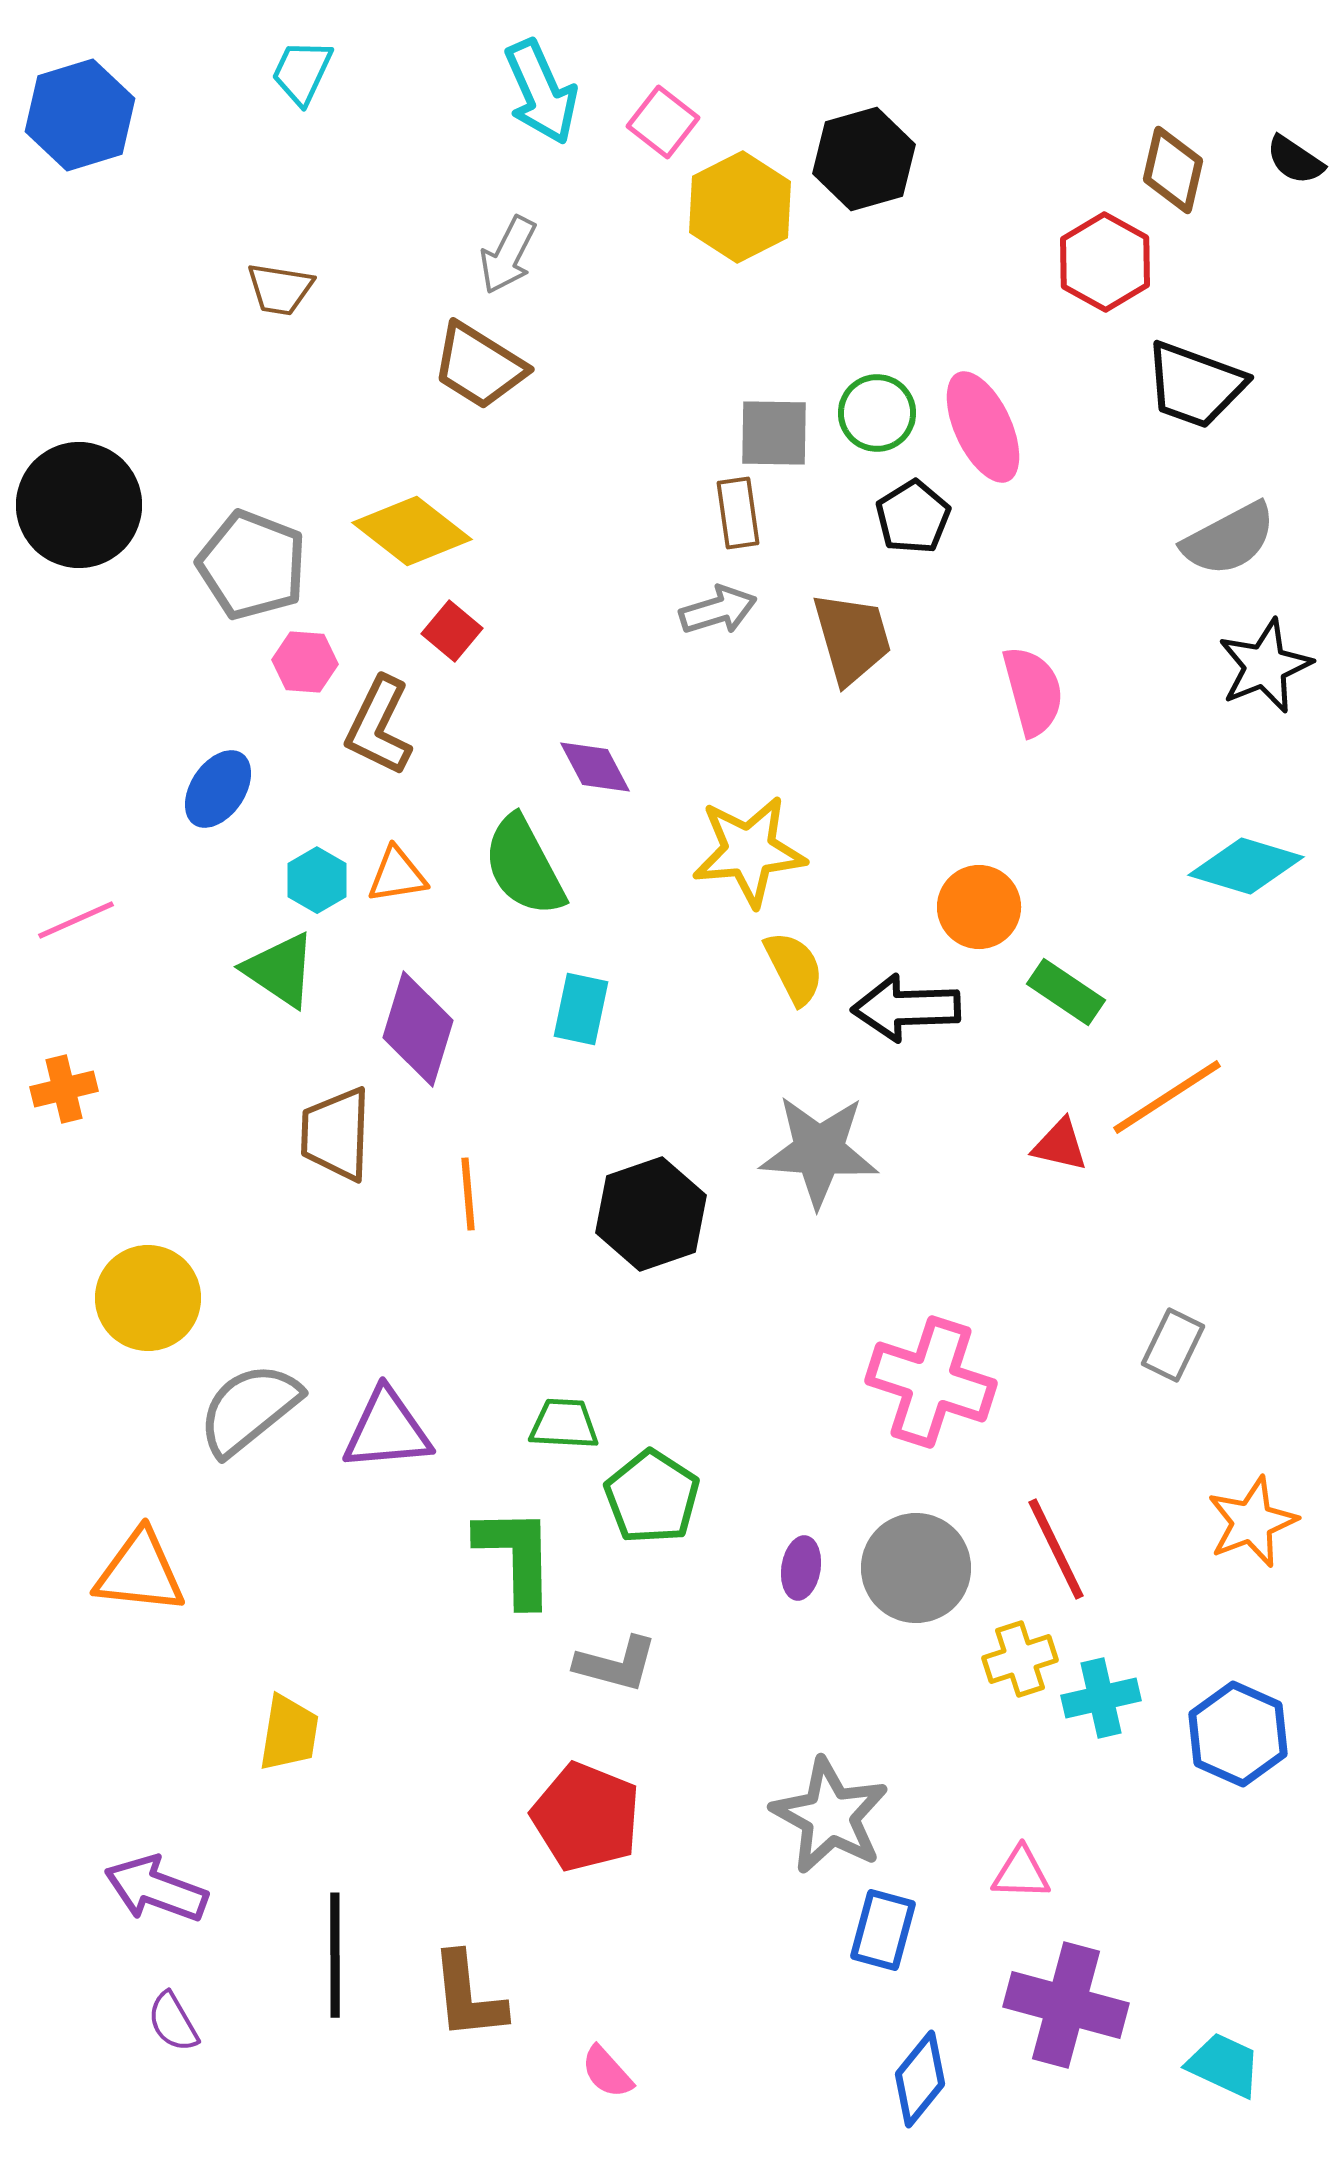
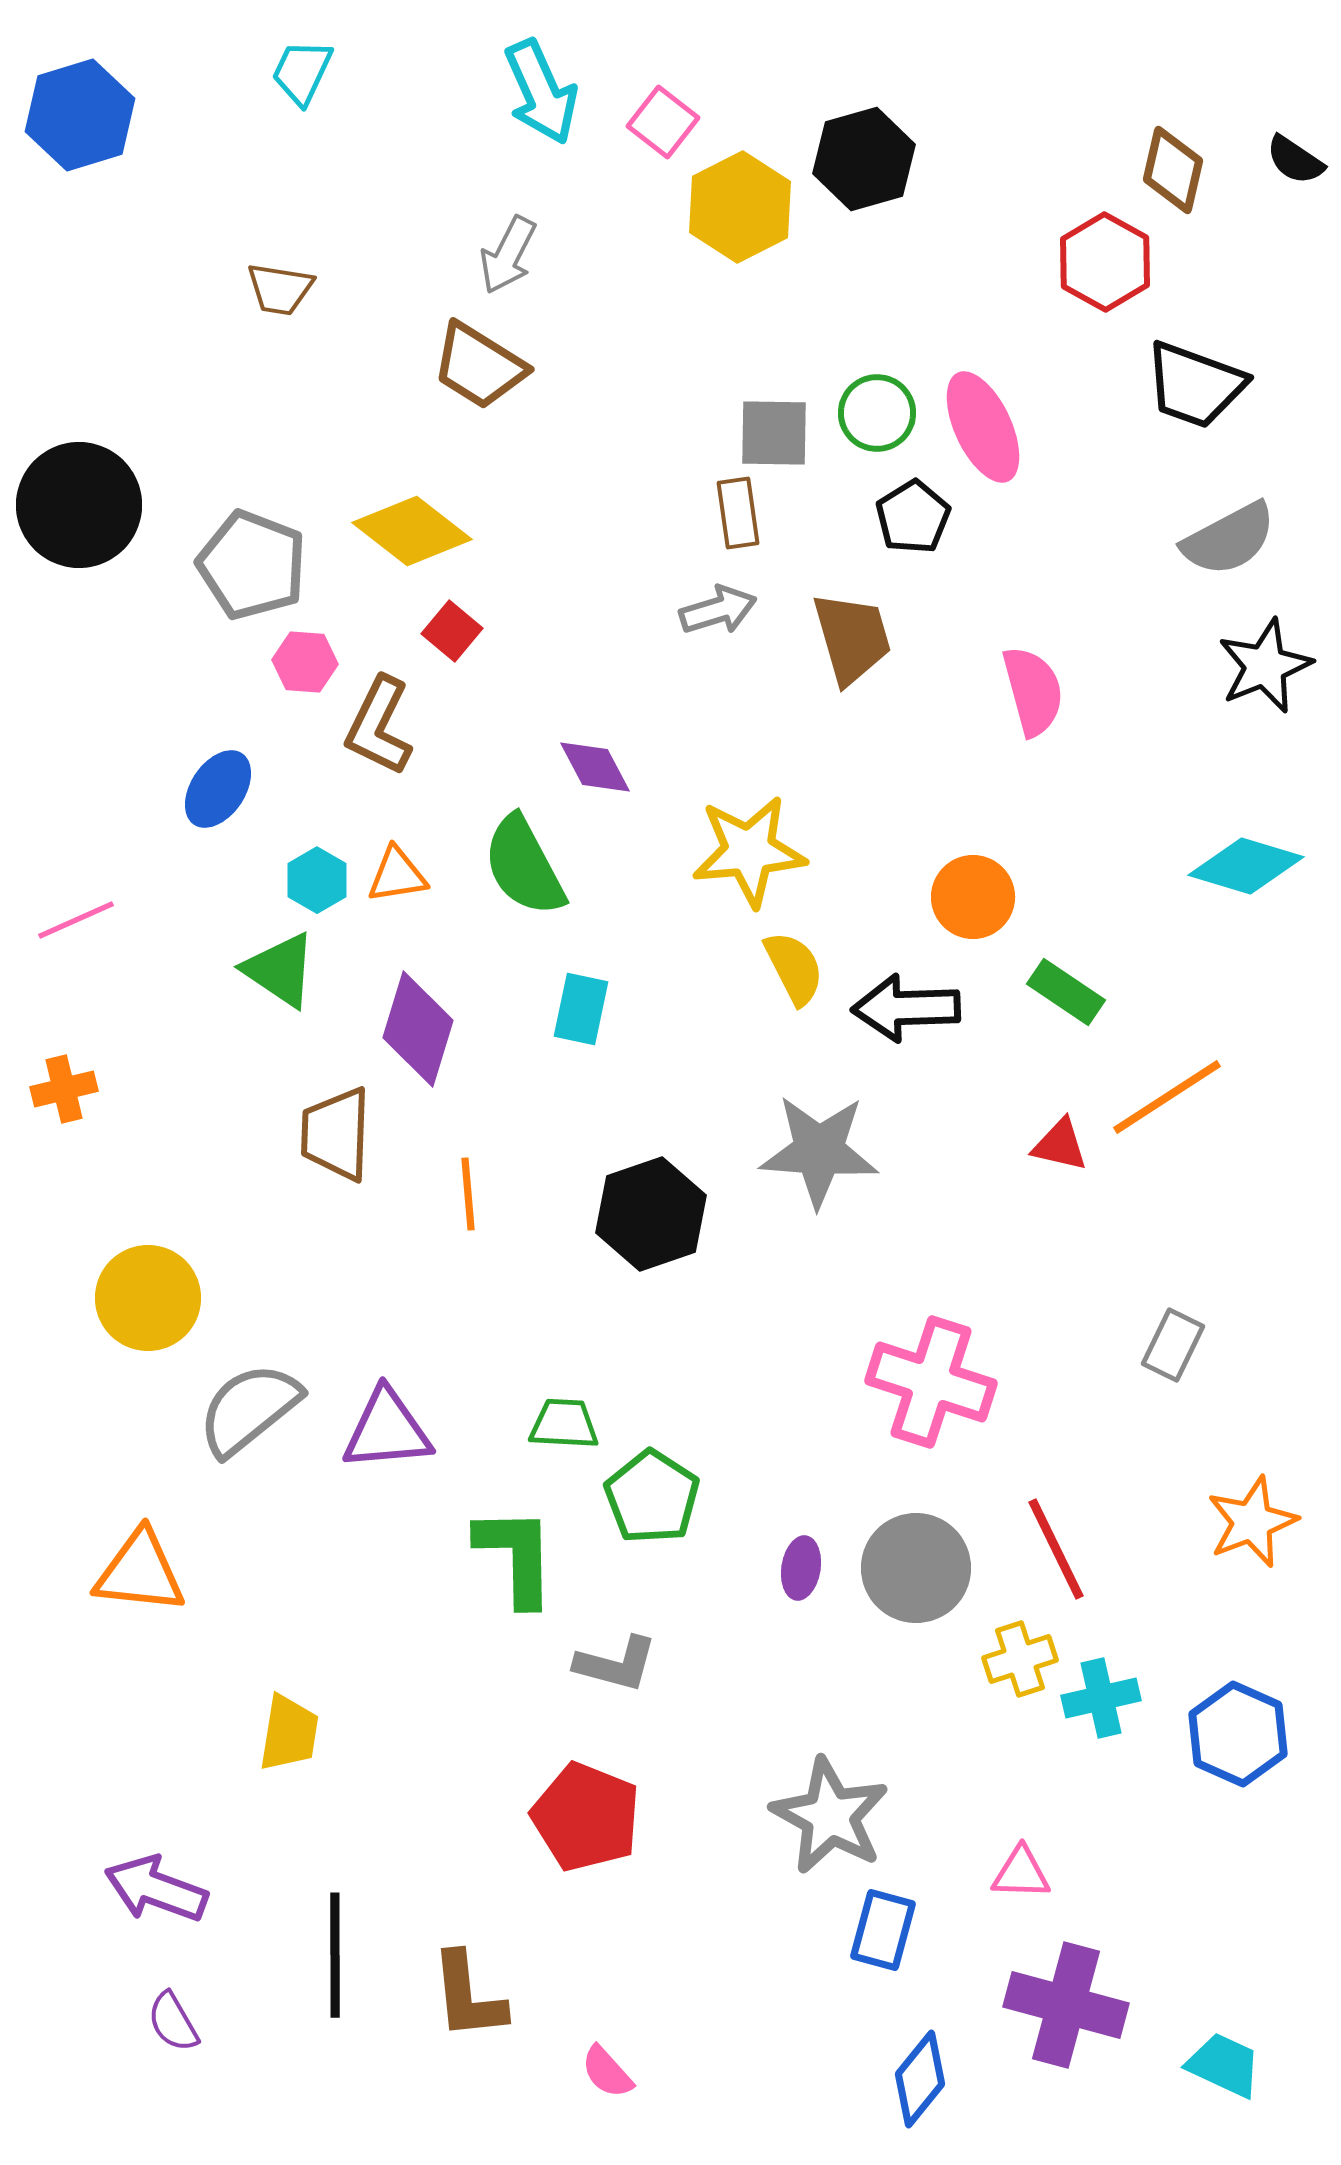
orange circle at (979, 907): moved 6 px left, 10 px up
